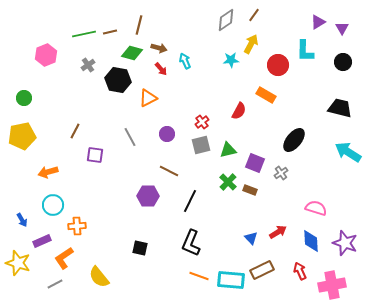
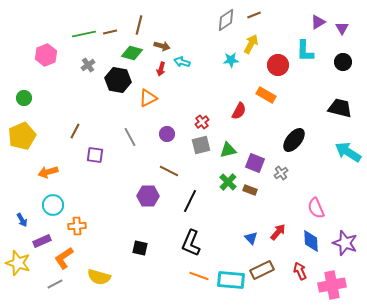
brown line at (254, 15): rotated 32 degrees clockwise
brown arrow at (159, 48): moved 3 px right, 2 px up
cyan arrow at (185, 61): moved 3 px left, 1 px down; rotated 49 degrees counterclockwise
red arrow at (161, 69): rotated 56 degrees clockwise
yellow pentagon at (22, 136): rotated 12 degrees counterclockwise
pink semicircle at (316, 208): rotated 130 degrees counterclockwise
red arrow at (278, 232): rotated 18 degrees counterclockwise
yellow semicircle at (99, 277): rotated 35 degrees counterclockwise
